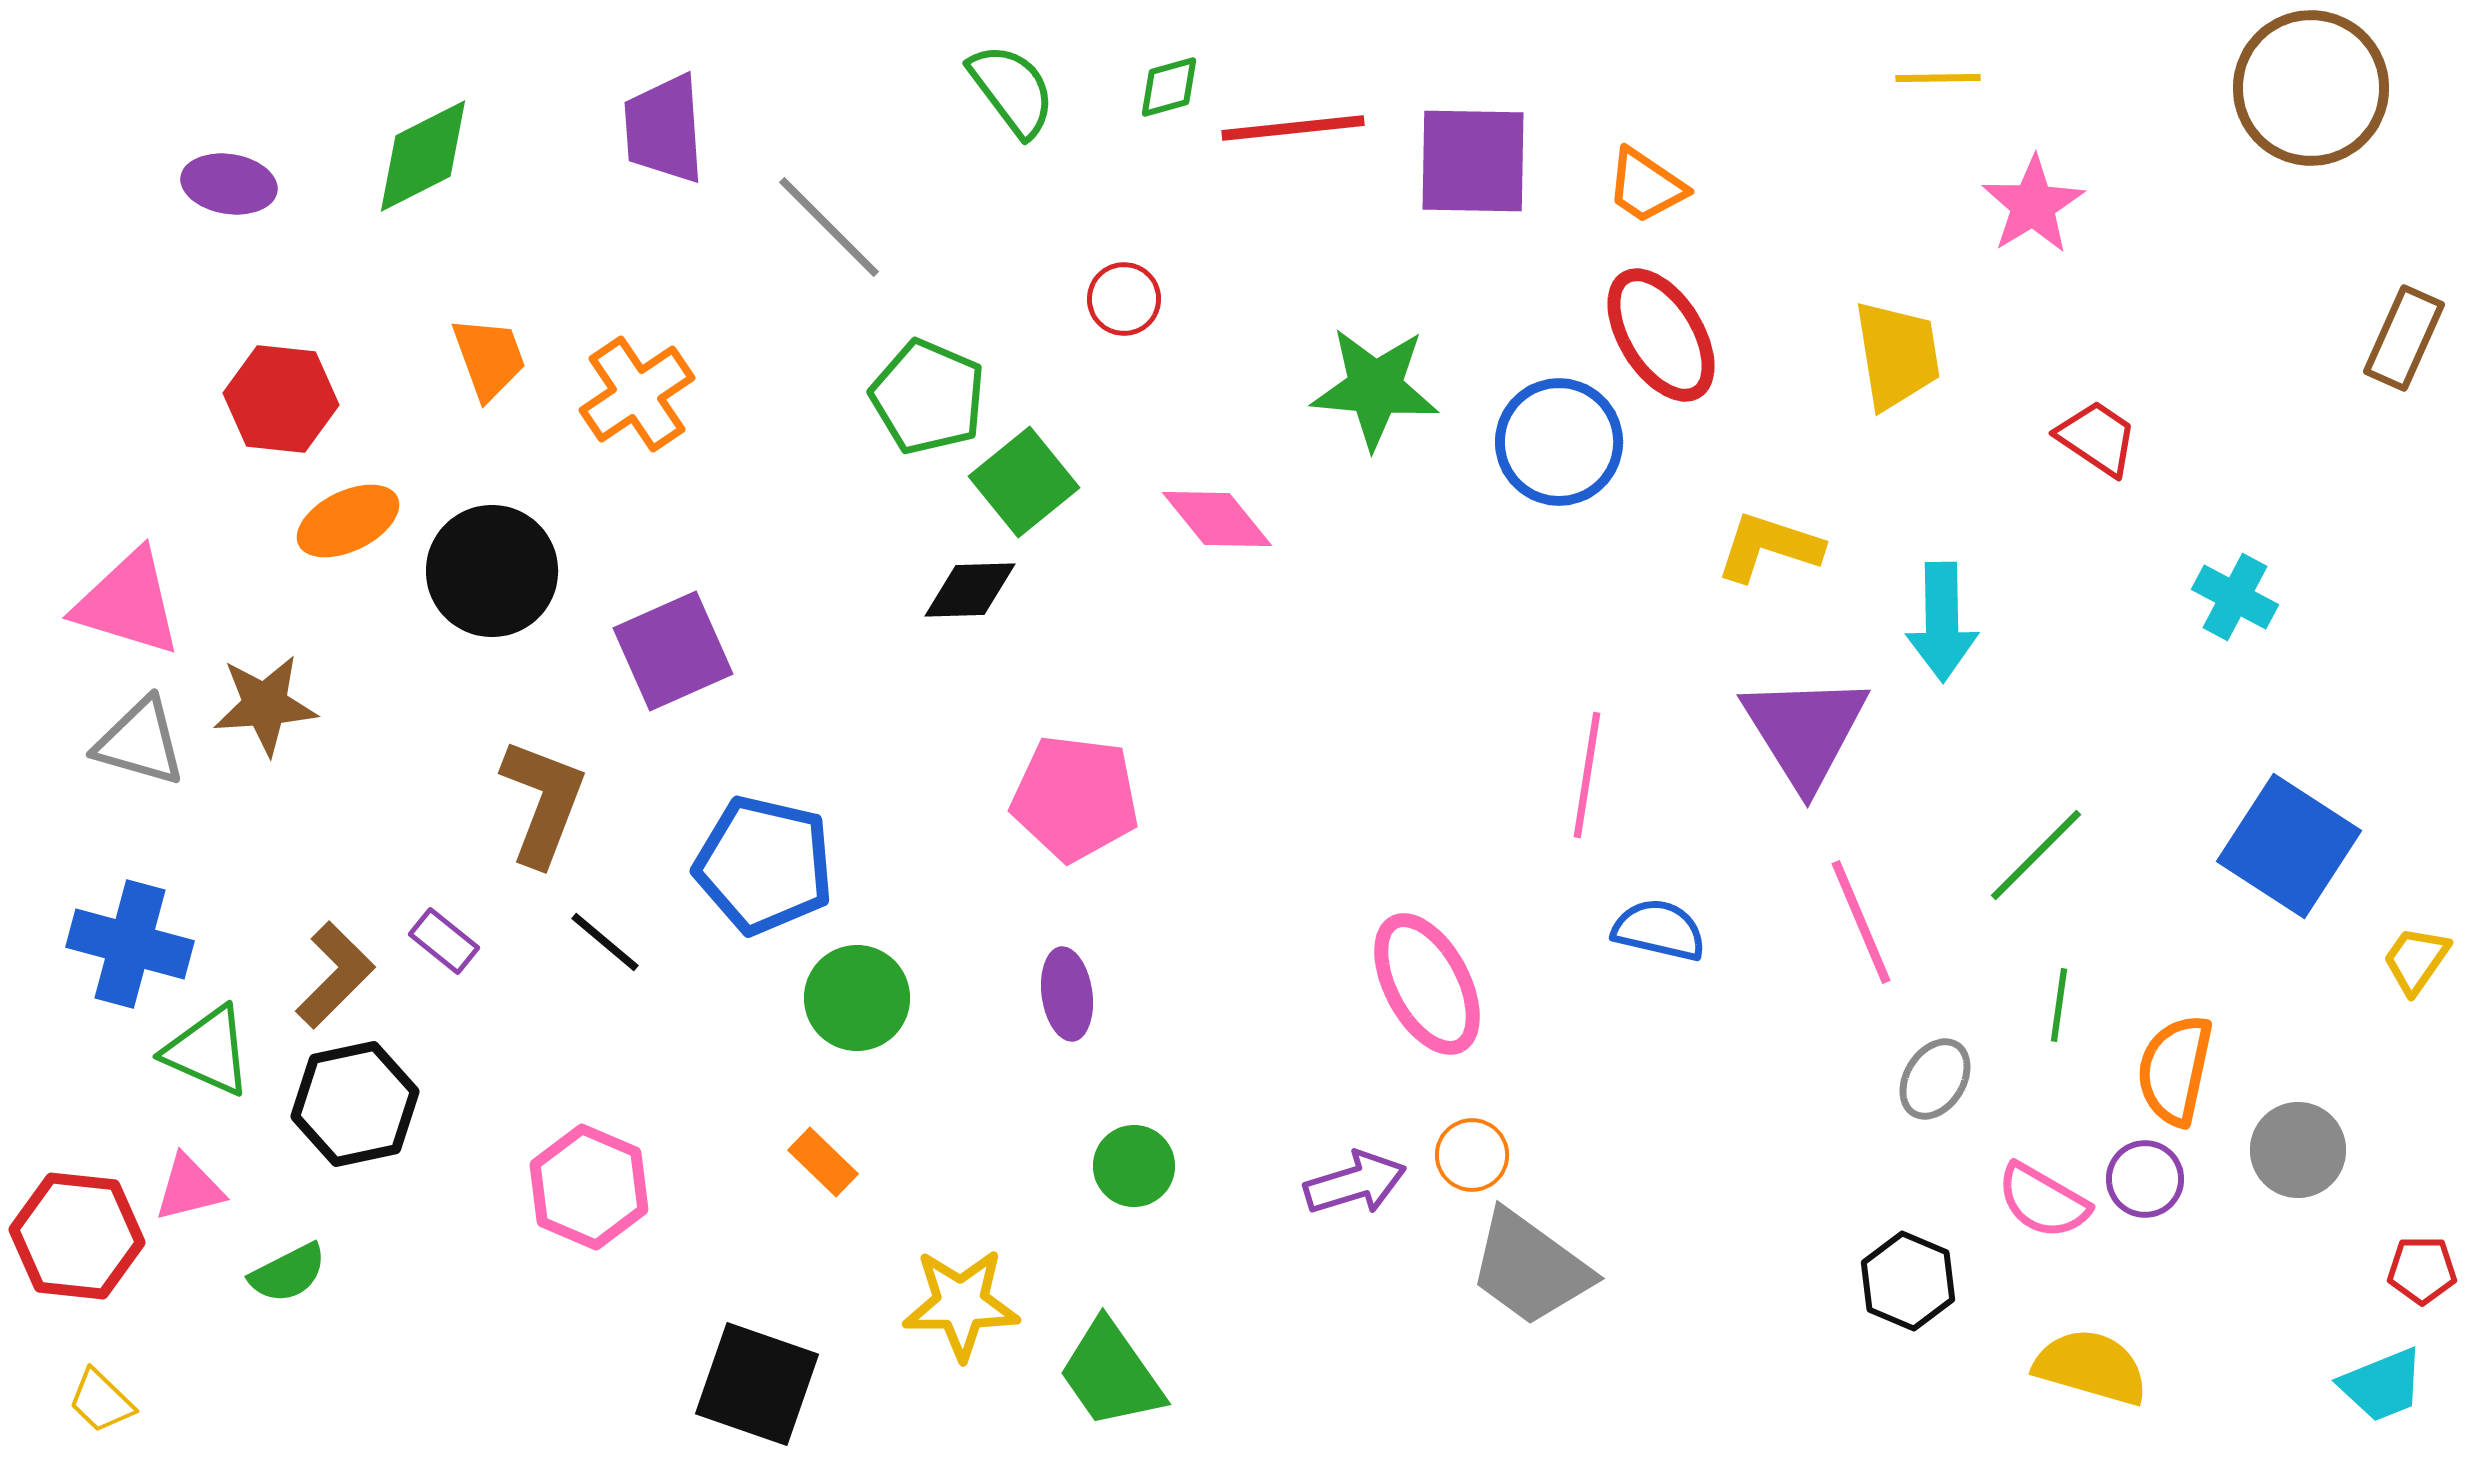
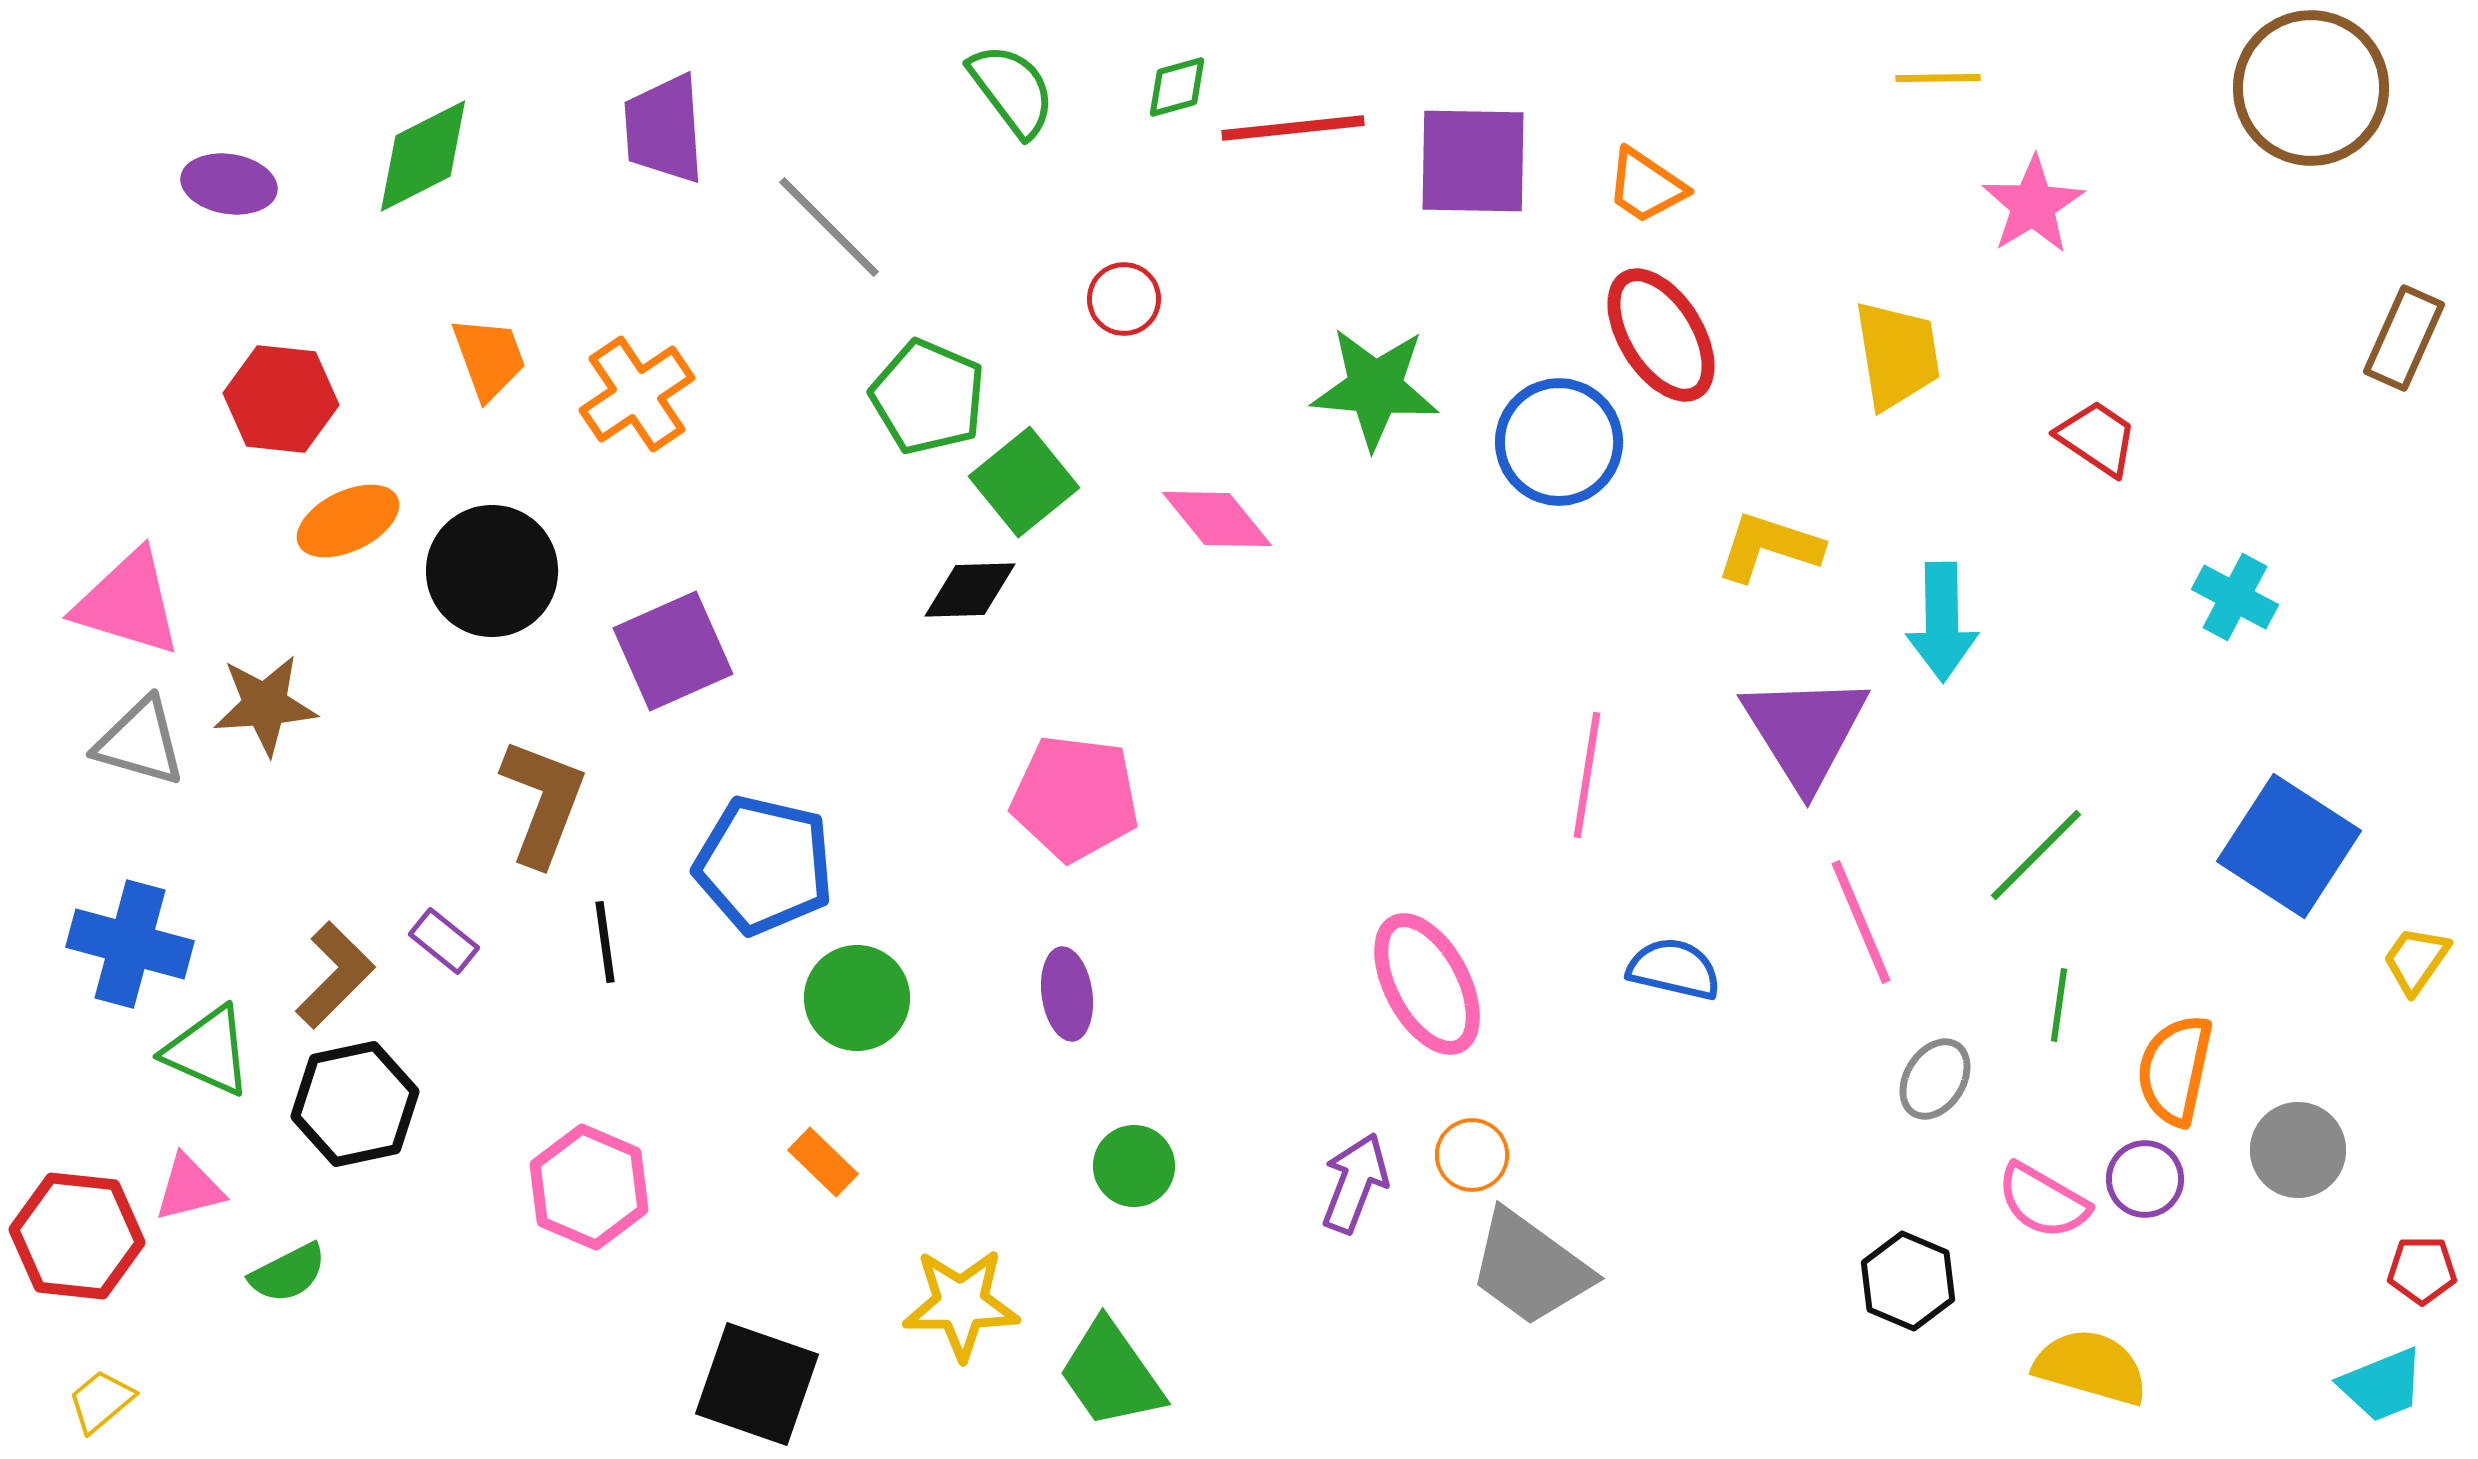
green diamond at (1169, 87): moved 8 px right
blue semicircle at (1659, 930): moved 15 px right, 39 px down
black line at (605, 942): rotated 42 degrees clockwise
purple arrow at (1355, 1183): rotated 52 degrees counterclockwise
yellow trapezoid at (101, 1401): rotated 96 degrees clockwise
